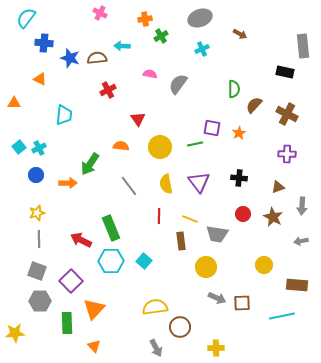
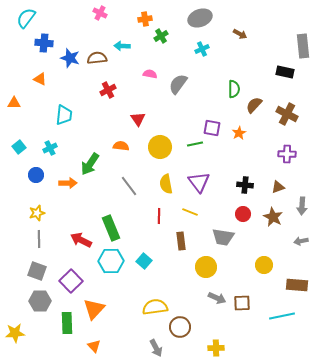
cyan cross at (39, 148): moved 11 px right
black cross at (239, 178): moved 6 px right, 7 px down
yellow line at (190, 219): moved 7 px up
gray trapezoid at (217, 234): moved 6 px right, 3 px down
